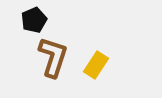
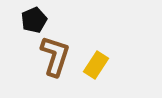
brown L-shape: moved 2 px right, 1 px up
